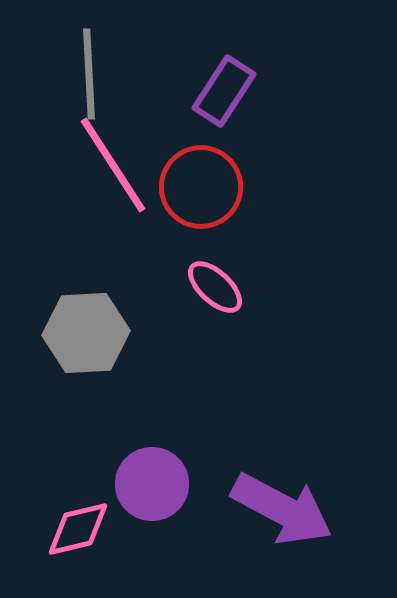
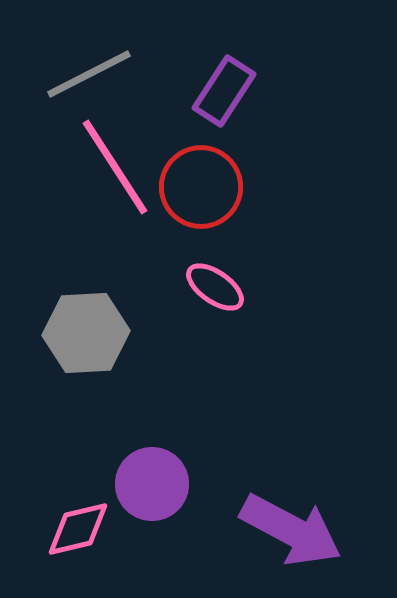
gray line: rotated 66 degrees clockwise
pink line: moved 2 px right, 2 px down
pink ellipse: rotated 8 degrees counterclockwise
purple arrow: moved 9 px right, 21 px down
